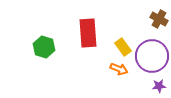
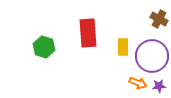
yellow rectangle: rotated 36 degrees clockwise
orange arrow: moved 19 px right, 14 px down
